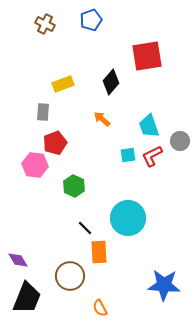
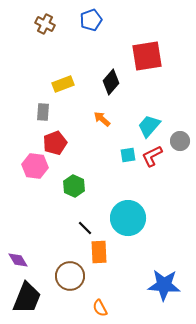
cyan trapezoid: rotated 60 degrees clockwise
pink hexagon: moved 1 px down
